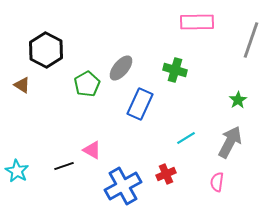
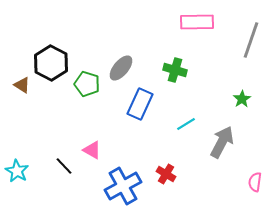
black hexagon: moved 5 px right, 13 px down
green pentagon: rotated 25 degrees counterclockwise
green star: moved 4 px right, 1 px up
cyan line: moved 14 px up
gray arrow: moved 8 px left
black line: rotated 66 degrees clockwise
red cross: rotated 36 degrees counterclockwise
pink semicircle: moved 38 px right
